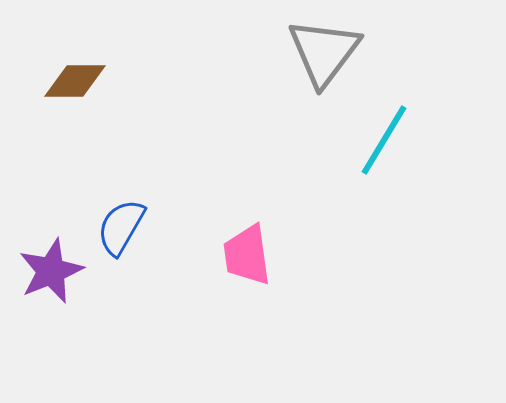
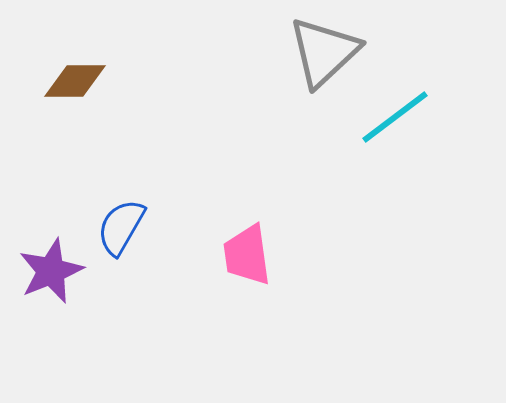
gray triangle: rotated 10 degrees clockwise
cyan line: moved 11 px right, 23 px up; rotated 22 degrees clockwise
